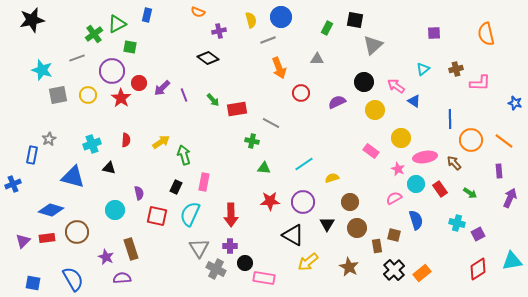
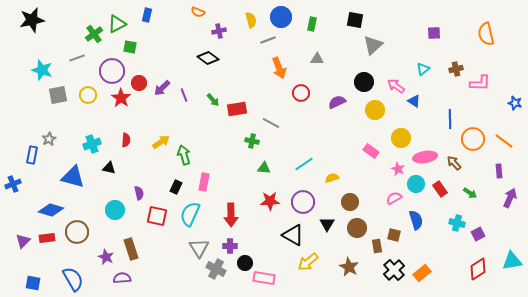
green rectangle at (327, 28): moved 15 px left, 4 px up; rotated 16 degrees counterclockwise
orange circle at (471, 140): moved 2 px right, 1 px up
